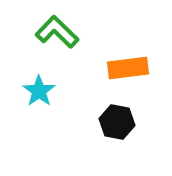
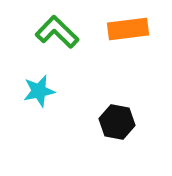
orange rectangle: moved 39 px up
cyan star: rotated 24 degrees clockwise
